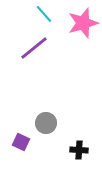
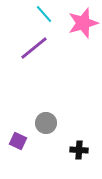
purple square: moved 3 px left, 1 px up
